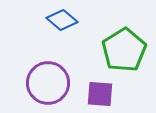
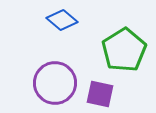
purple circle: moved 7 px right
purple square: rotated 8 degrees clockwise
